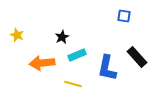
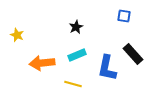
black star: moved 14 px right, 10 px up
black rectangle: moved 4 px left, 3 px up
